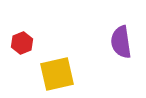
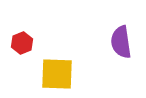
yellow square: rotated 15 degrees clockwise
